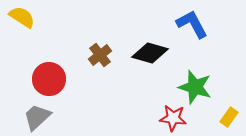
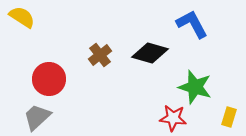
yellow rectangle: rotated 18 degrees counterclockwise
